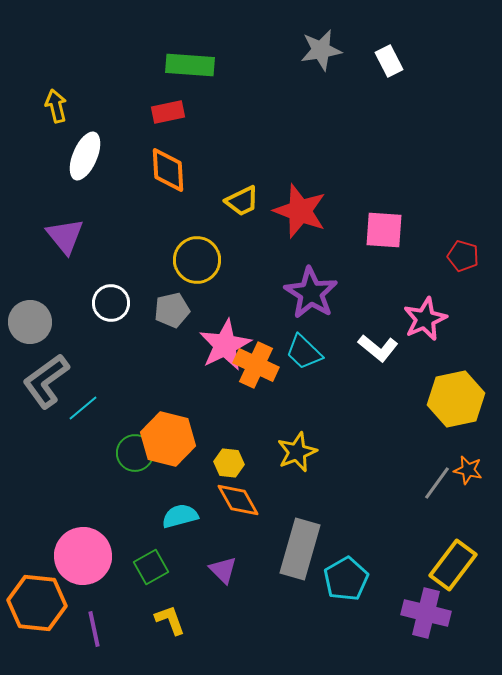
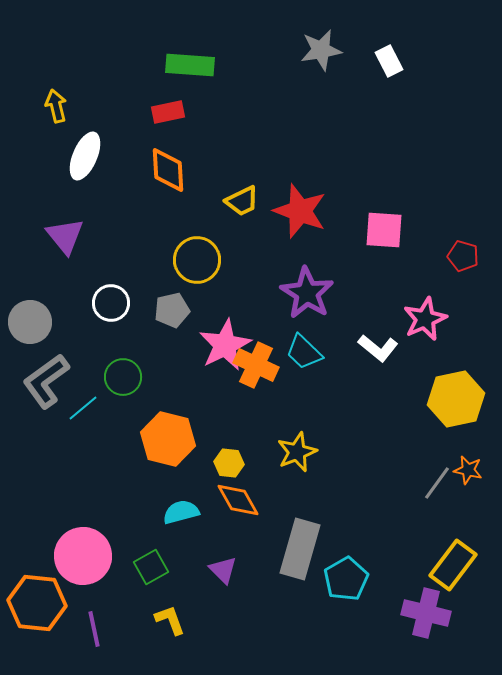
purple star at (311, 293): moved 4 px left
green circle at (135, 453): moved 12 px left, 76 px up
cyan semicircle at (180, 516): moved 1 px right, 4 px up
